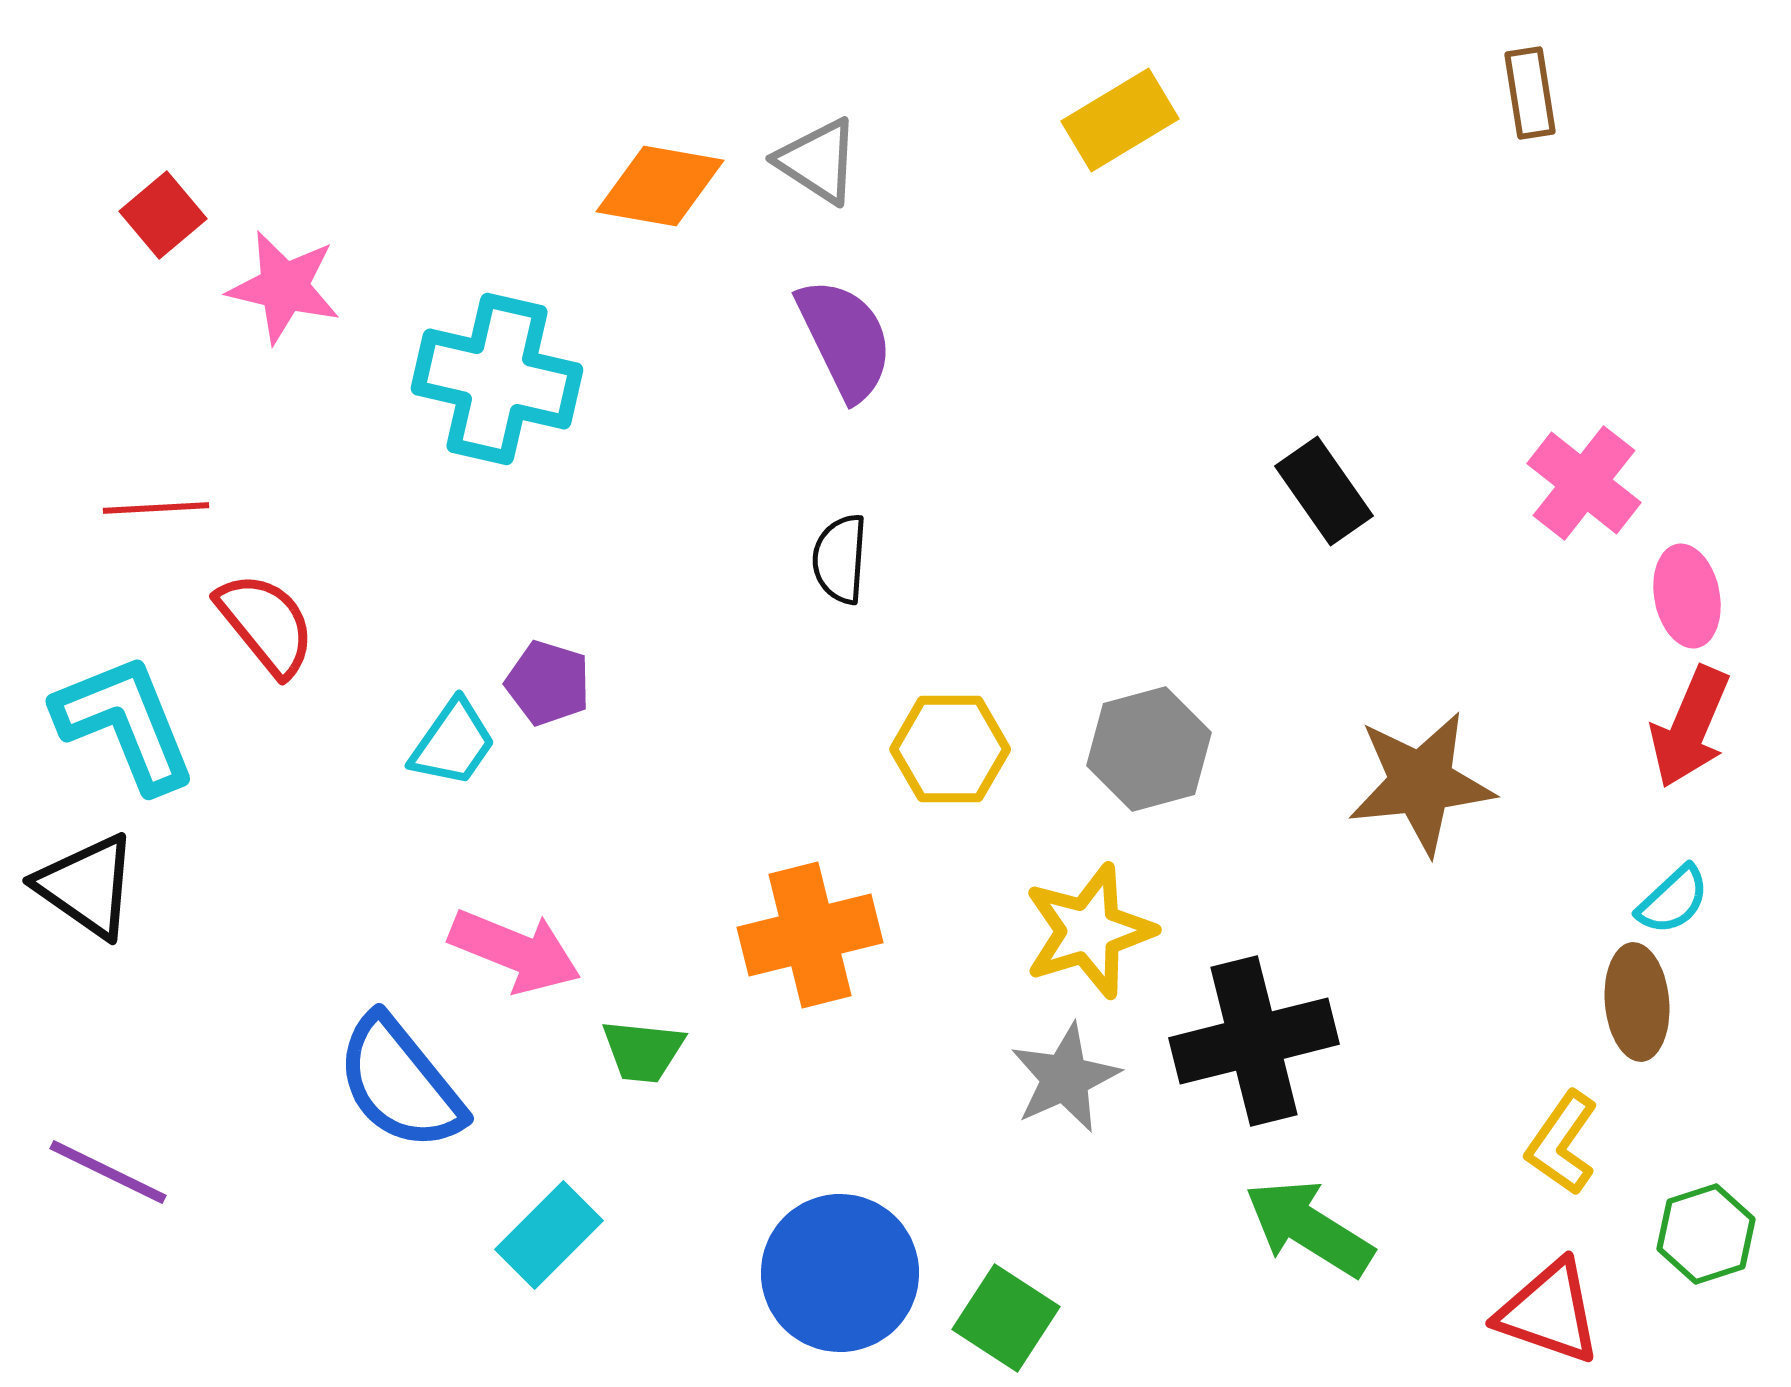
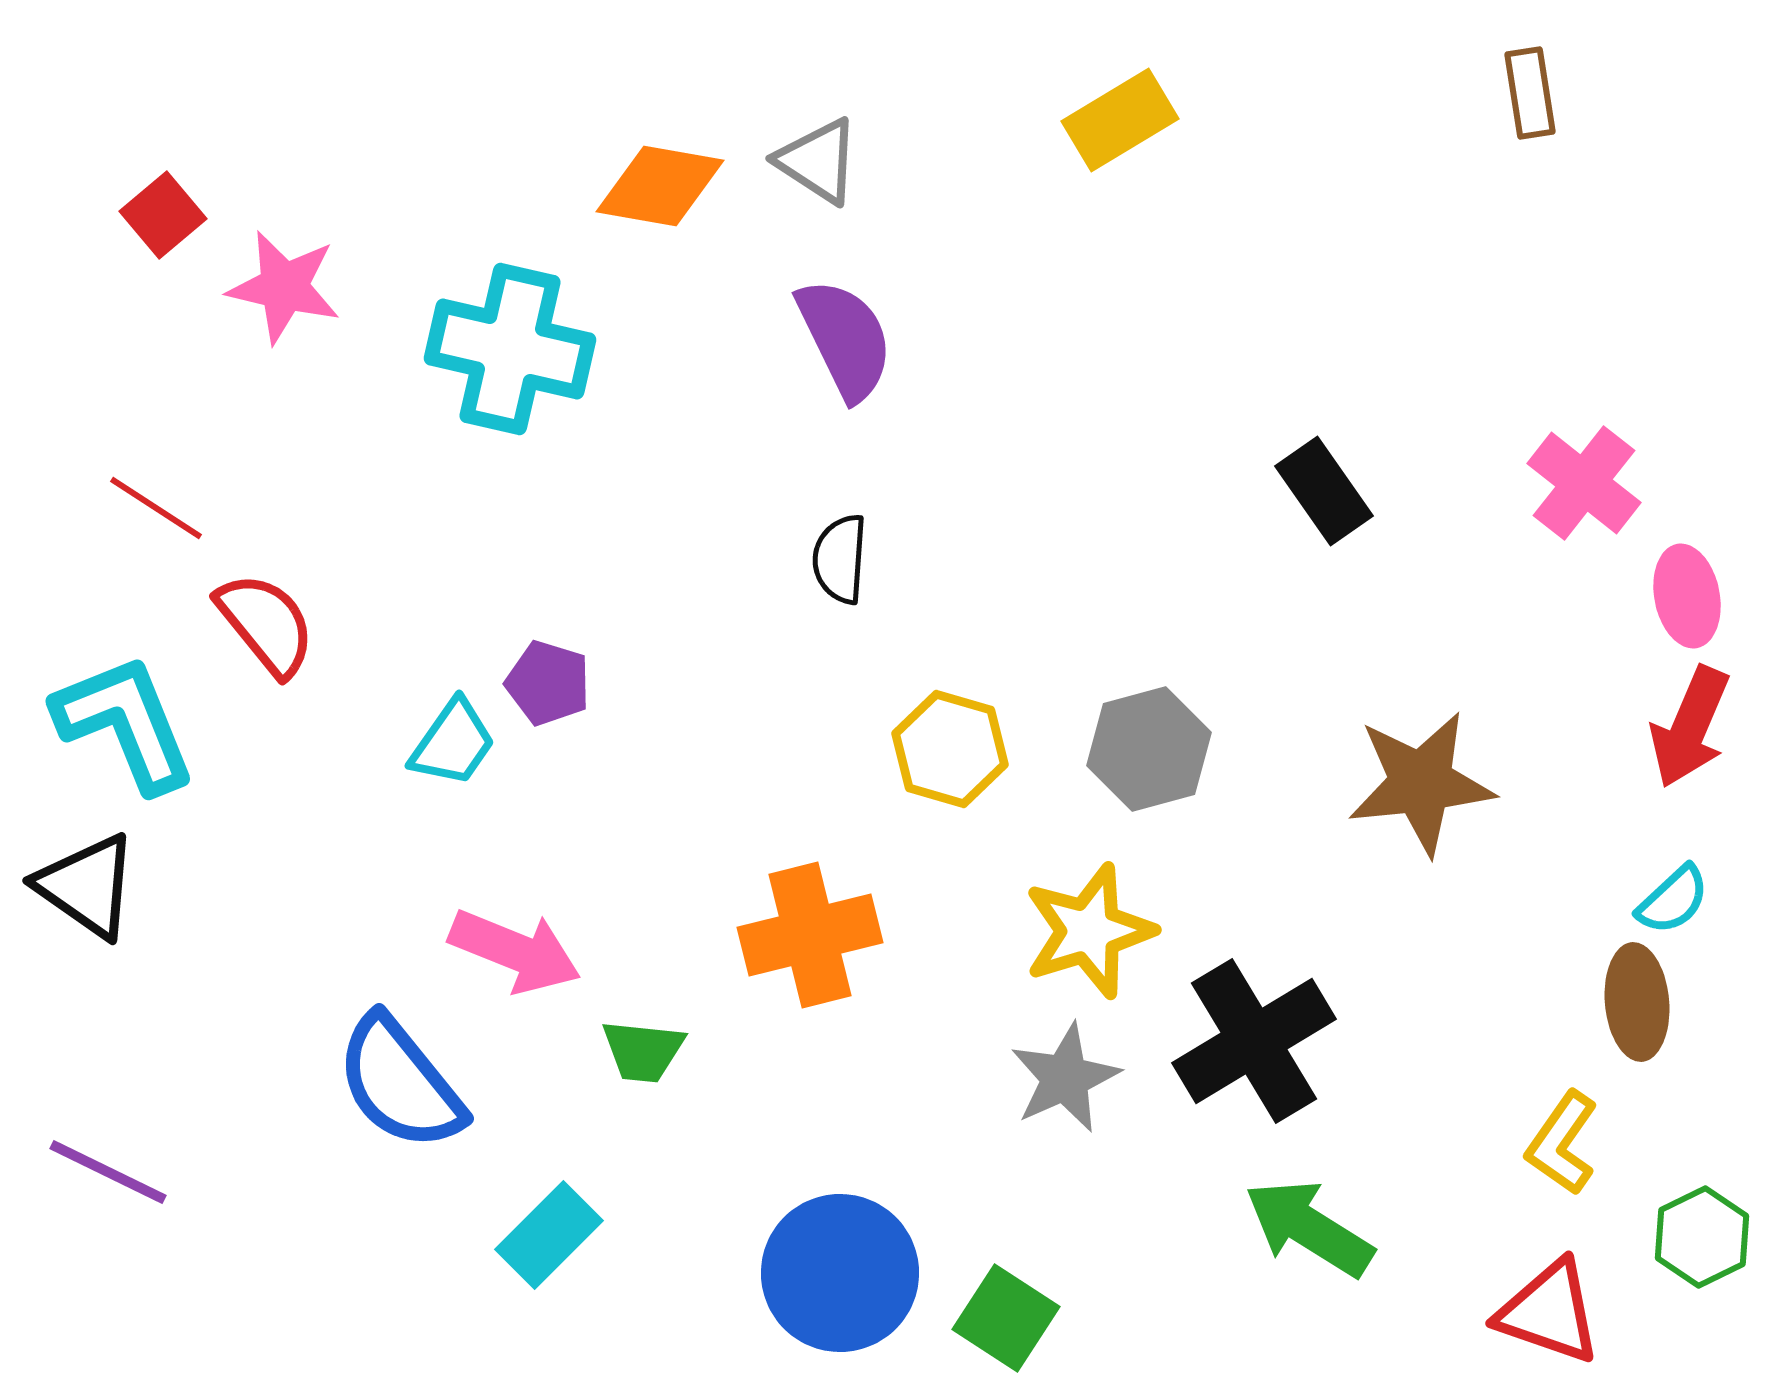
cyan cross: moved 13 px right, 30 px up
red line: rotated 36 degrees clockwise
yellow hexagon: rotated 16 degrees clockwise
black cross: rotated 17 degrees counterclockwise
green hexagon: moved 4 px left, 3 px down; rotated 8 degrees counterclockwise
